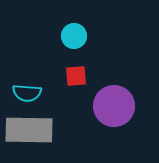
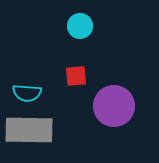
cyan circle: moved 6 px right, 10 px up
